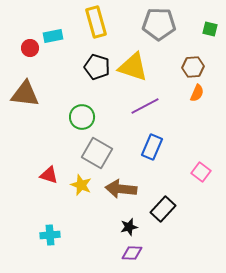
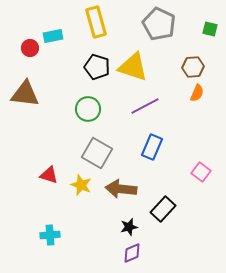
gray pentagon: rotated 24 degrees clockwise
green circle: moved 6 px right, 8 px up
purple diamond: rotated 25 degrees counterclockwise
